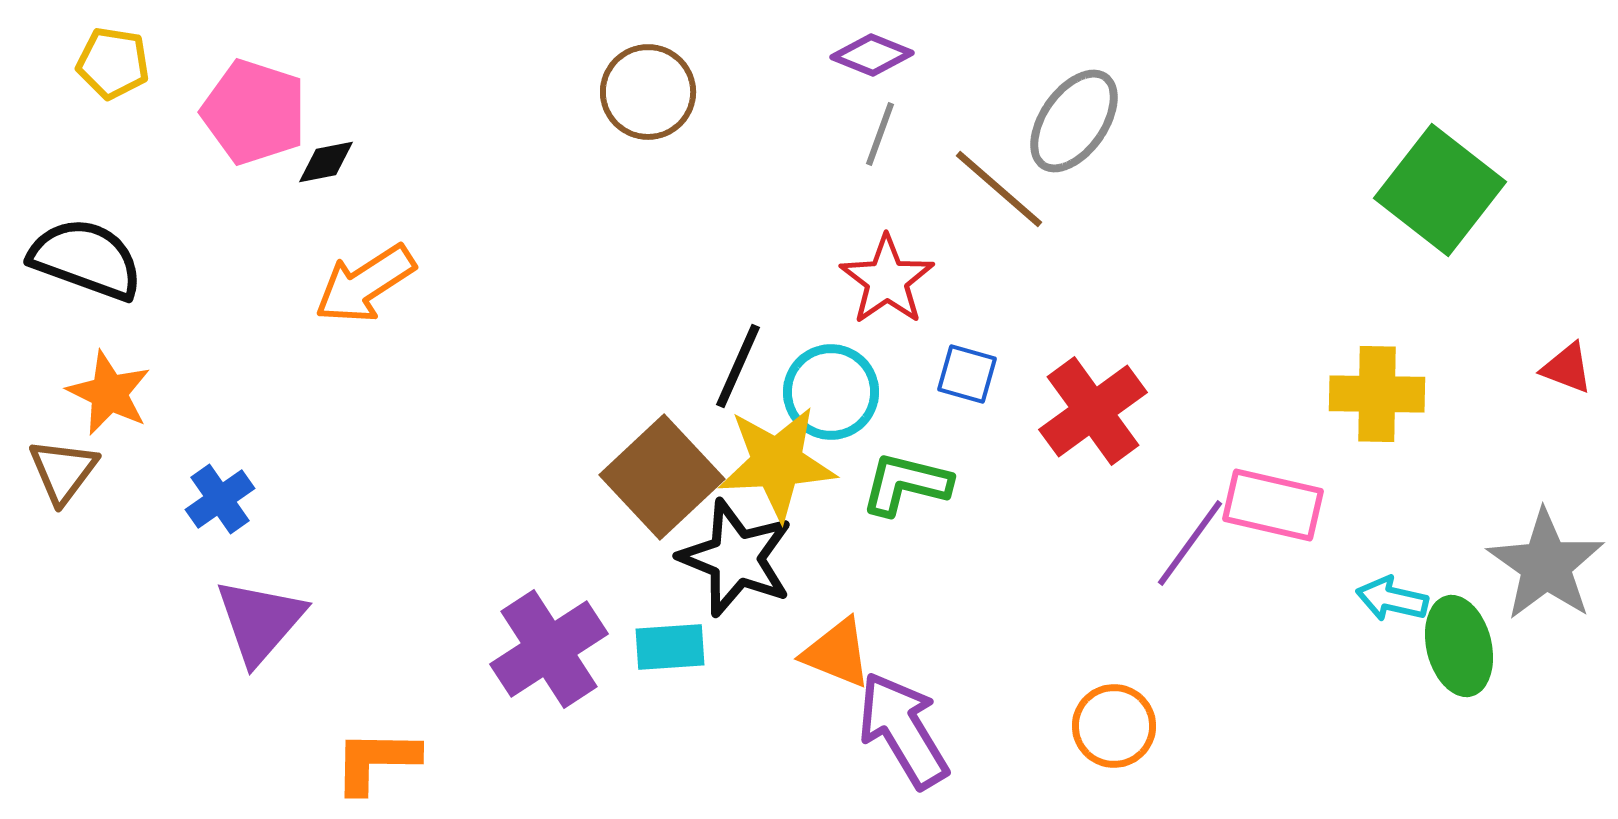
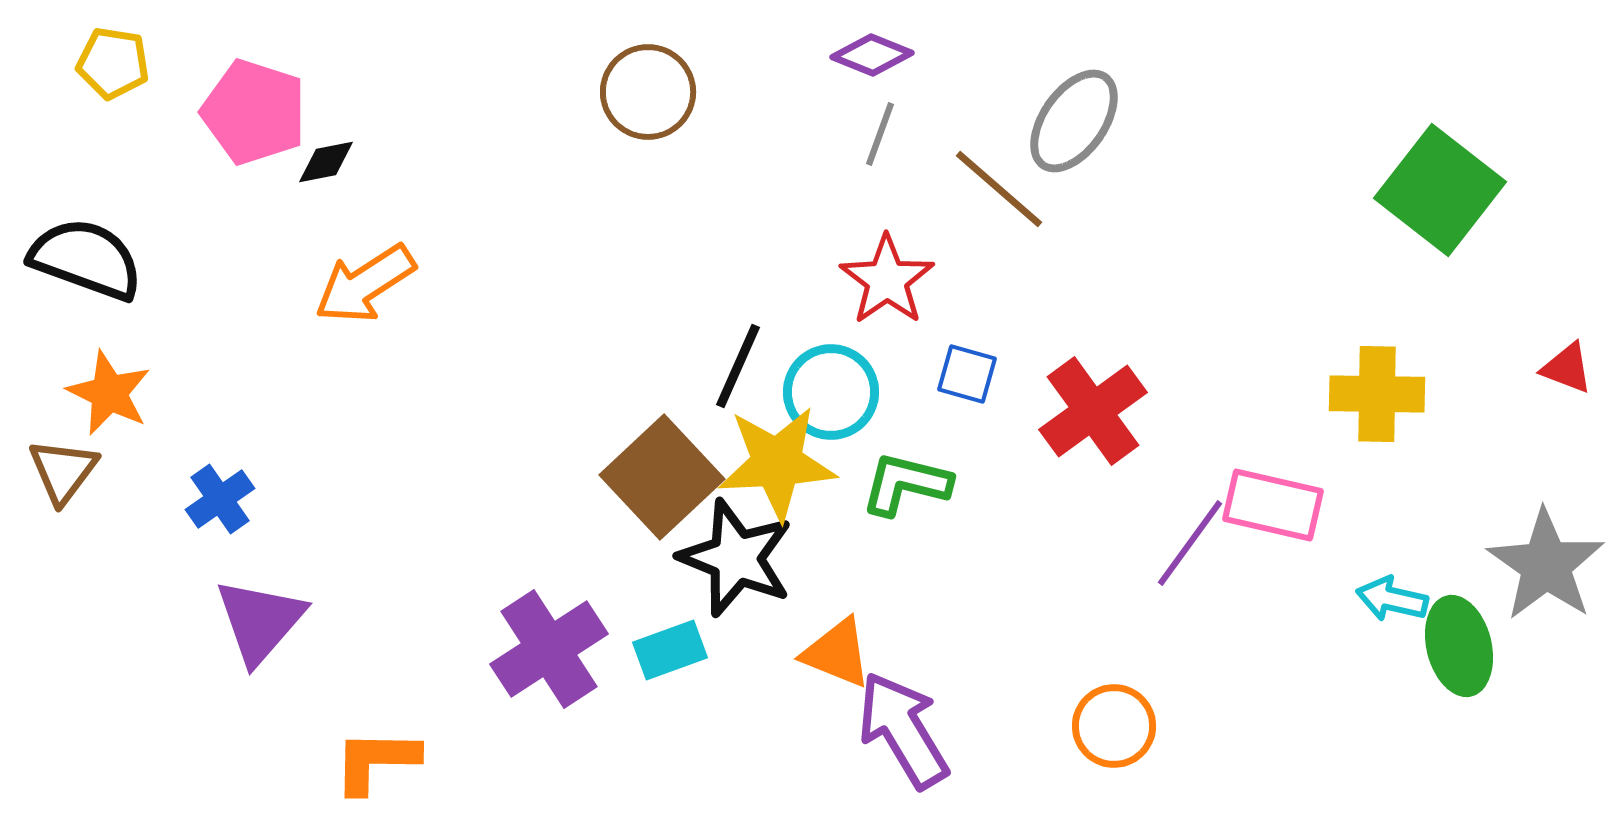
cyan rectangle: moved 3 px down; rotated 16 degrees counterclockwise
